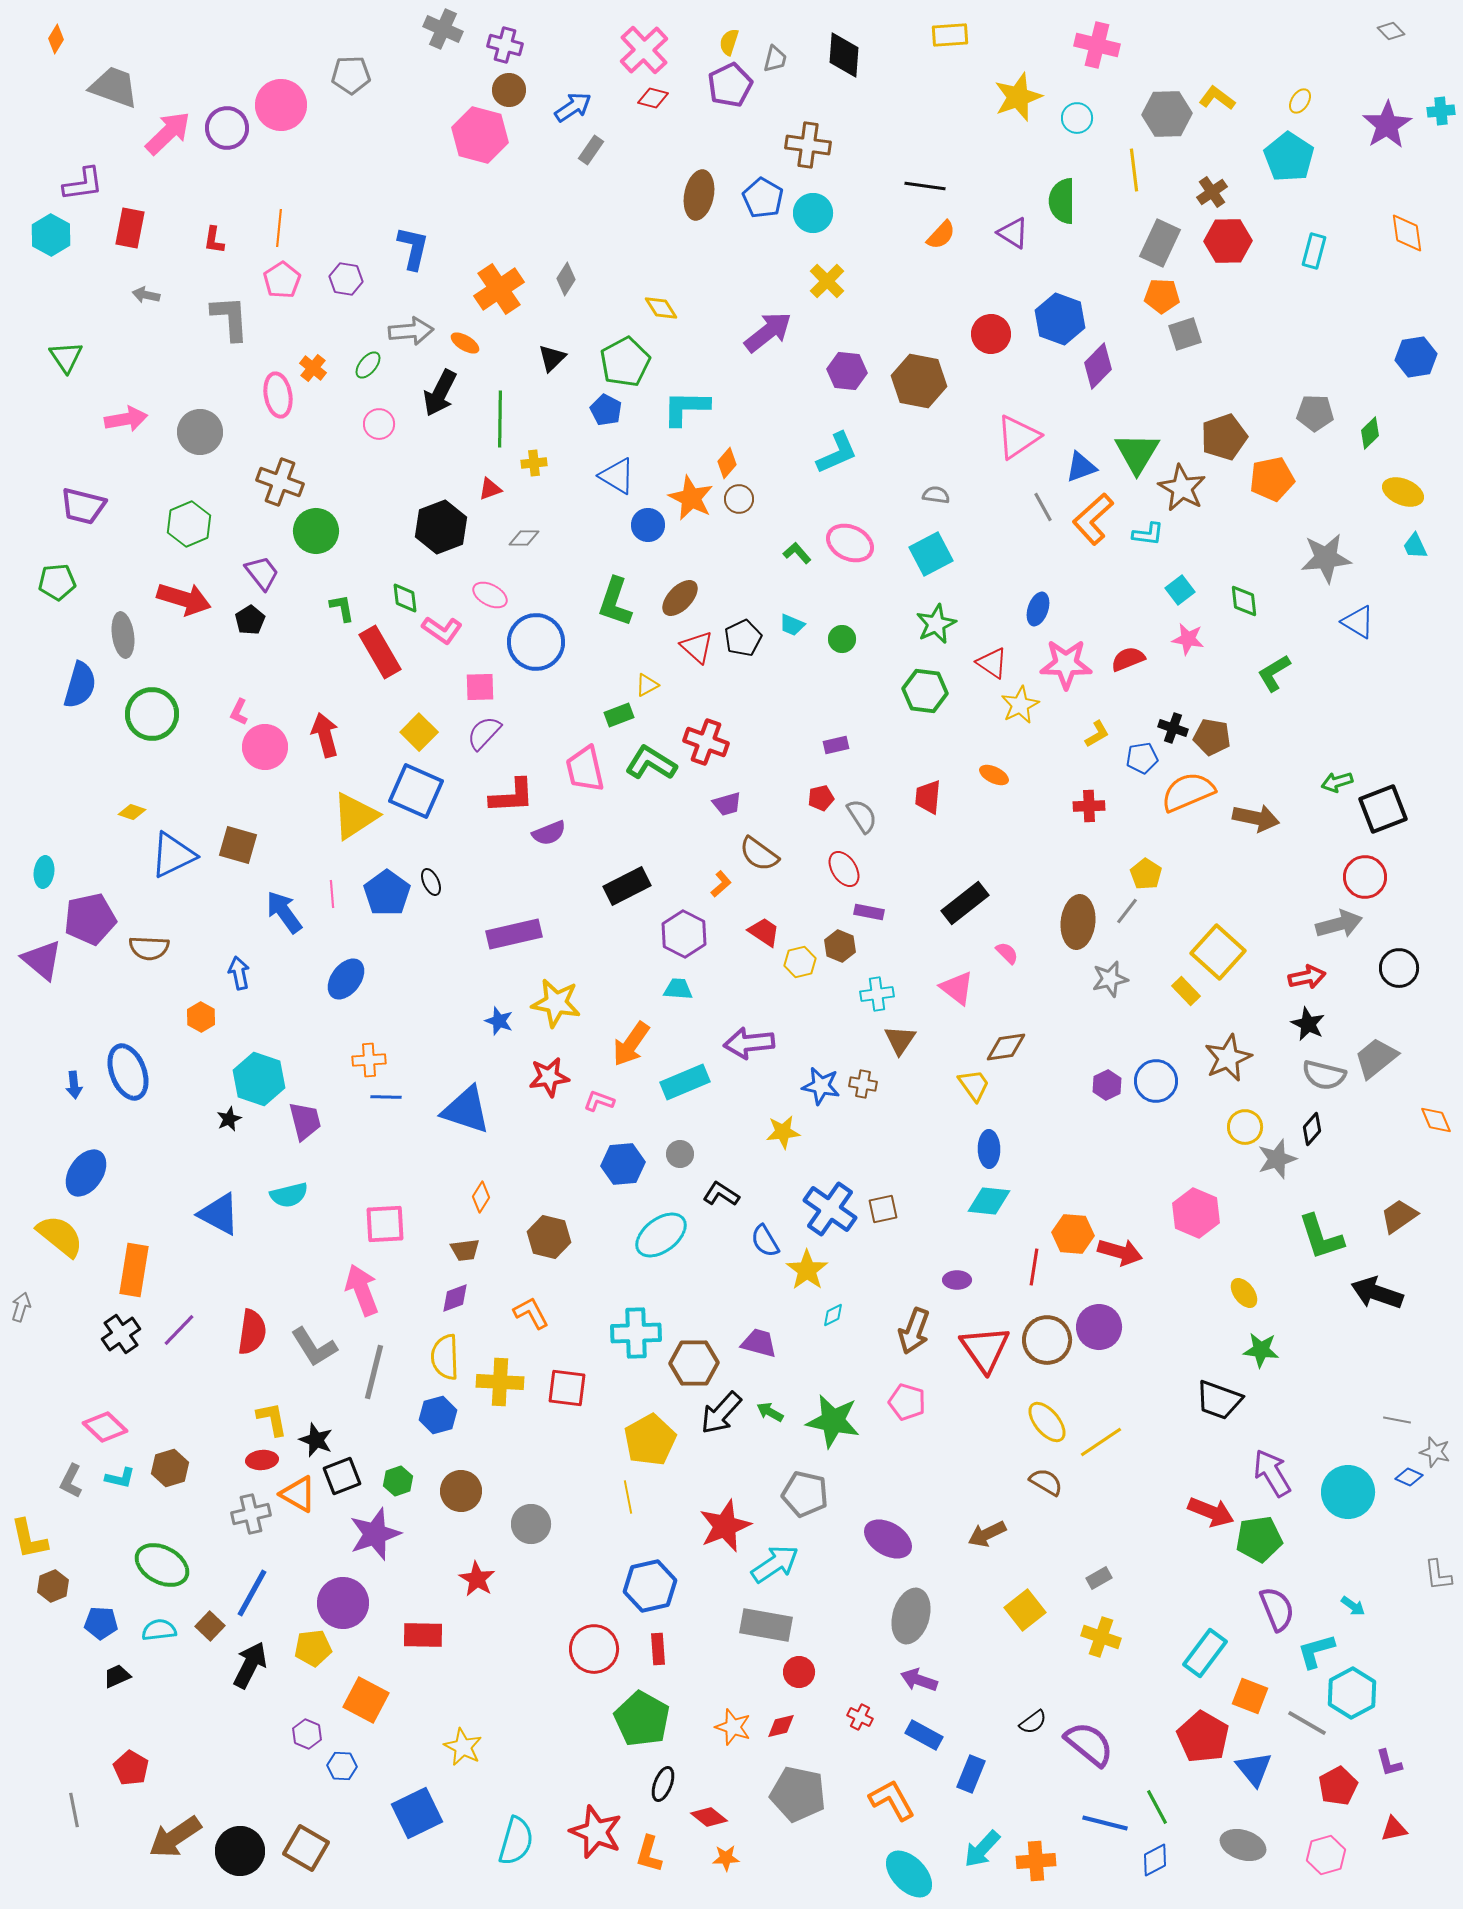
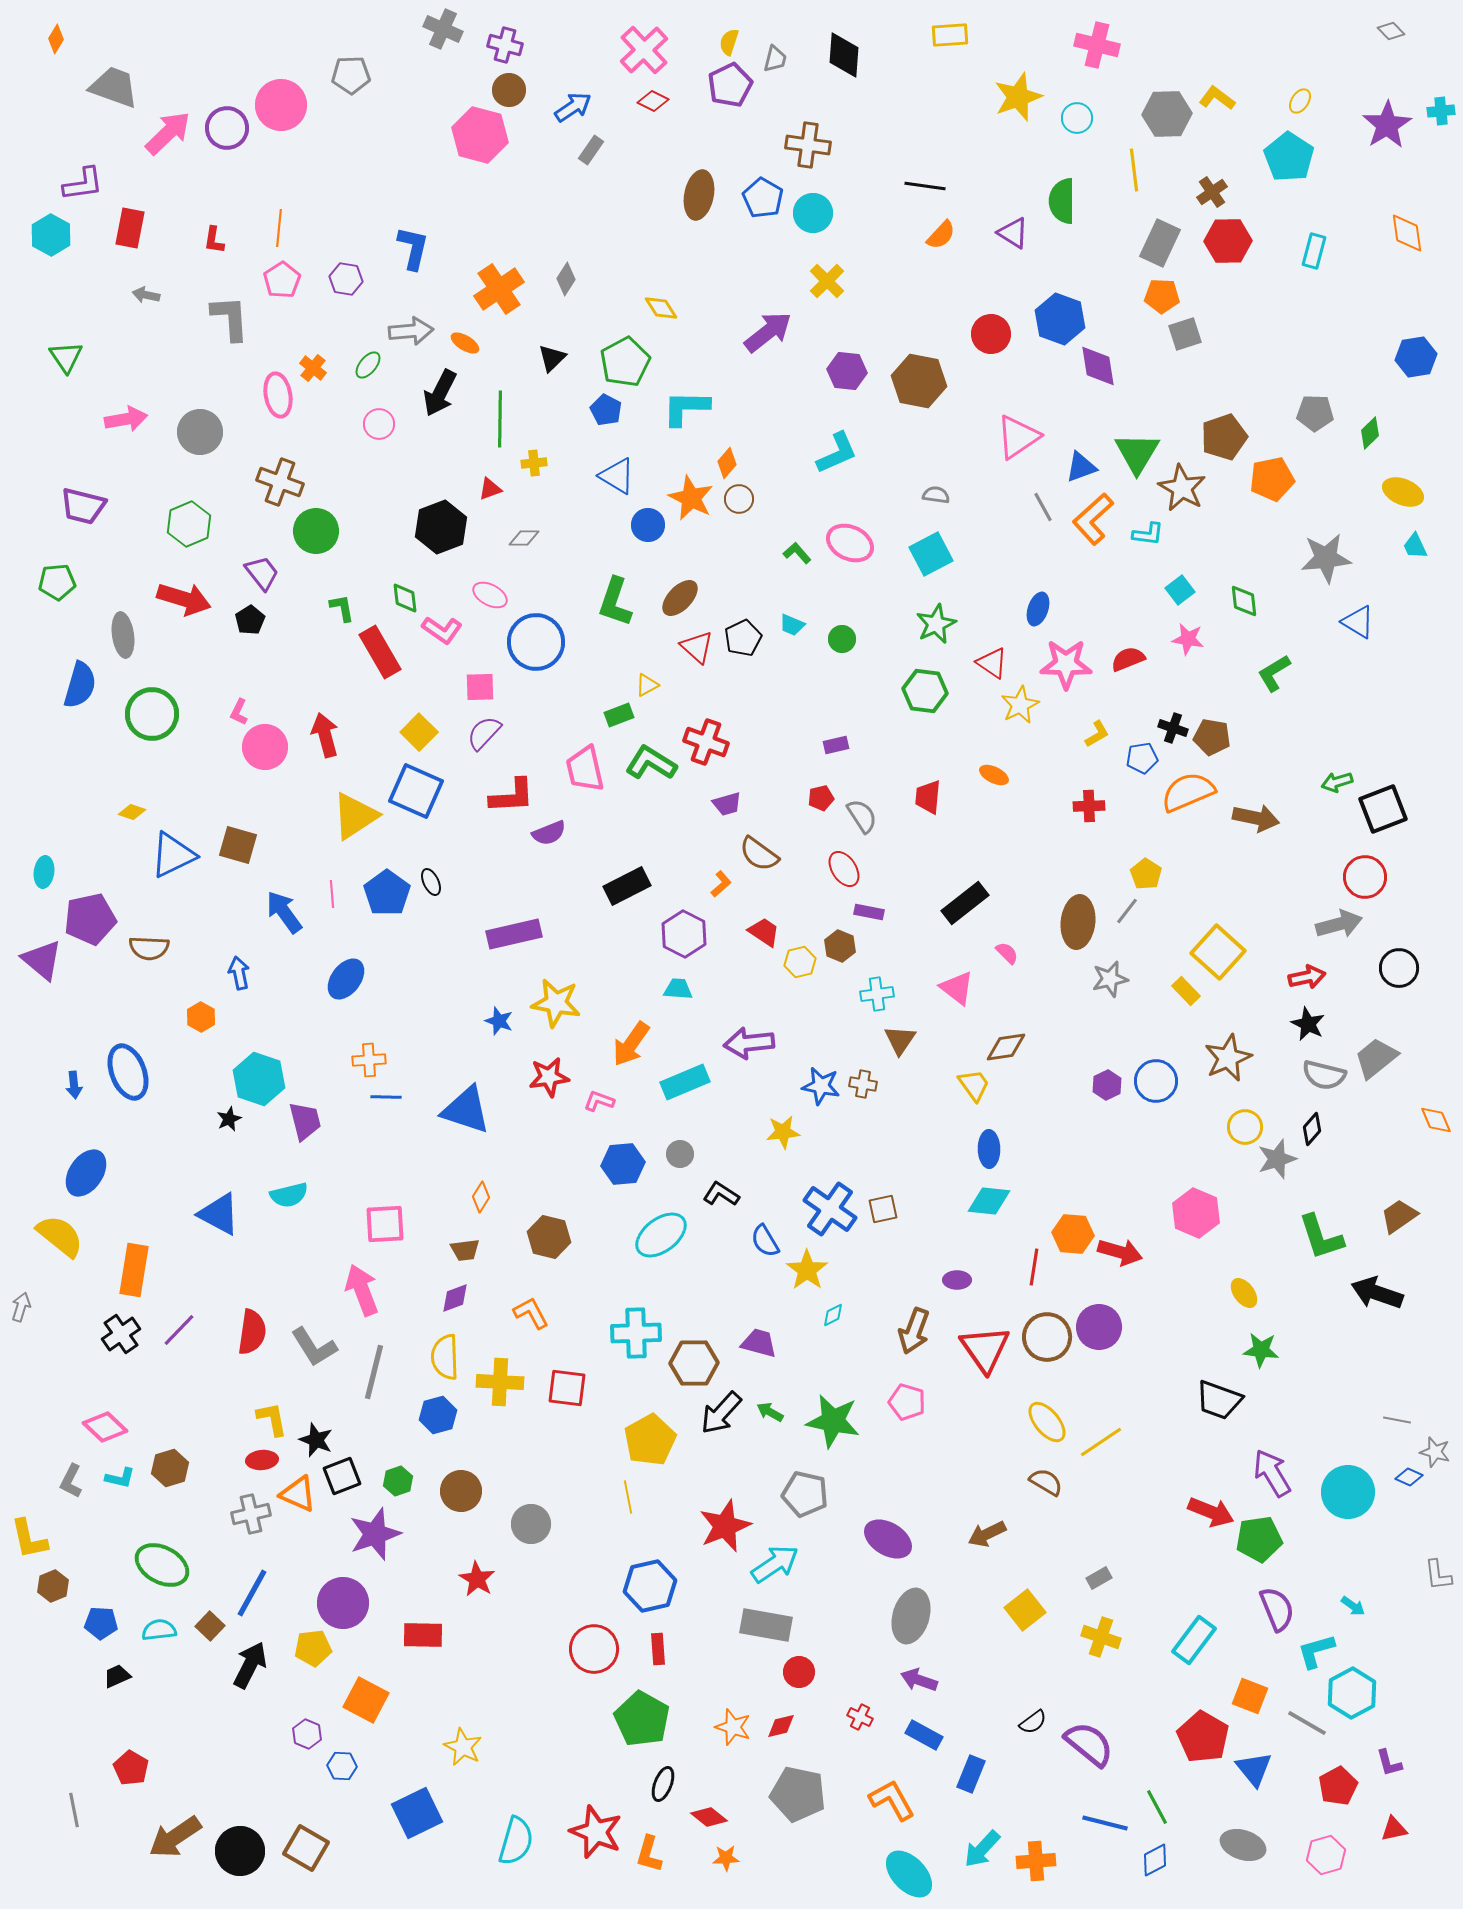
red diamond at (653, 98): moved 3 px down; rotated 12 degrees clockwise
purple diamond at (1098, 366): rotated 54 degrees counterclockwise
brown circle at (1047, 1340): moved 3 px up
orange triangle at (298, 1494): rotated 6 degrees counterclockwise
cyan rectangle at (1205, 1653): moved 11 px left, 13 px up
